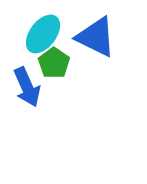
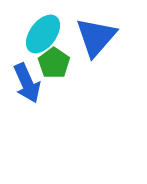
blue triangle: rotated 45 degrees clockwise
blue arrow: moved 4 px up
